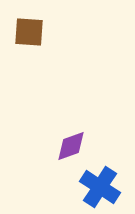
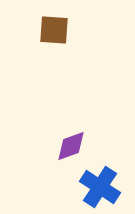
brown square: moved 25 px right, 2 px up
